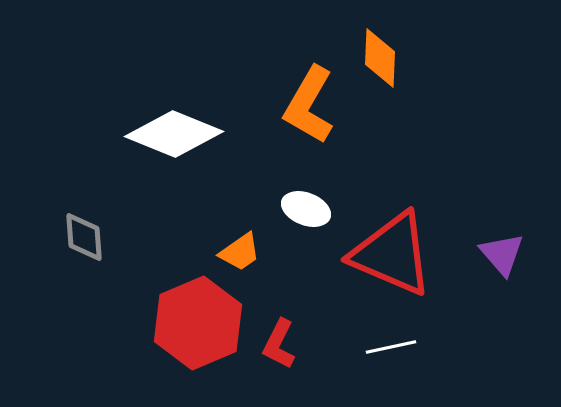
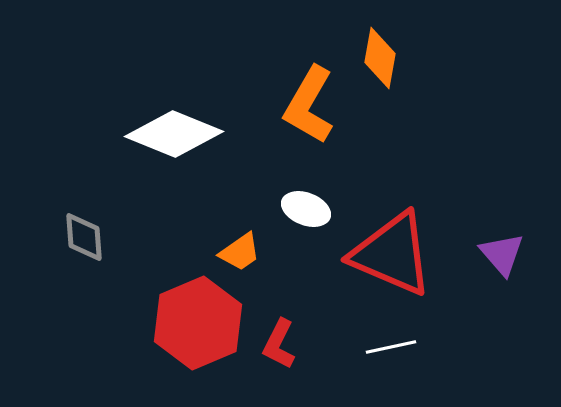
orange diamond: rotated 8 degrees clockwise
